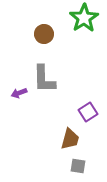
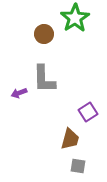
green star: moved 9 px left
